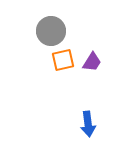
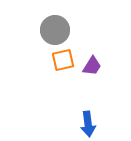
gray circle: moved 4 px right, 1 px up
purple trapezoid: moved 4 px down
